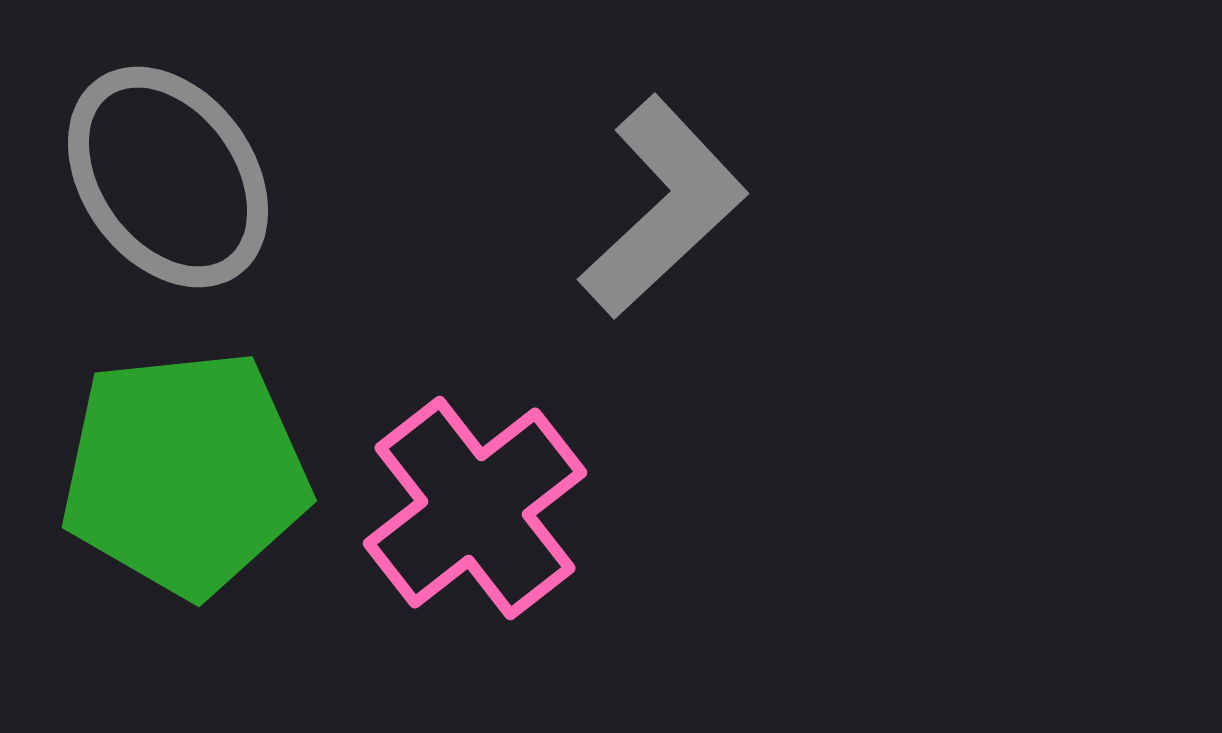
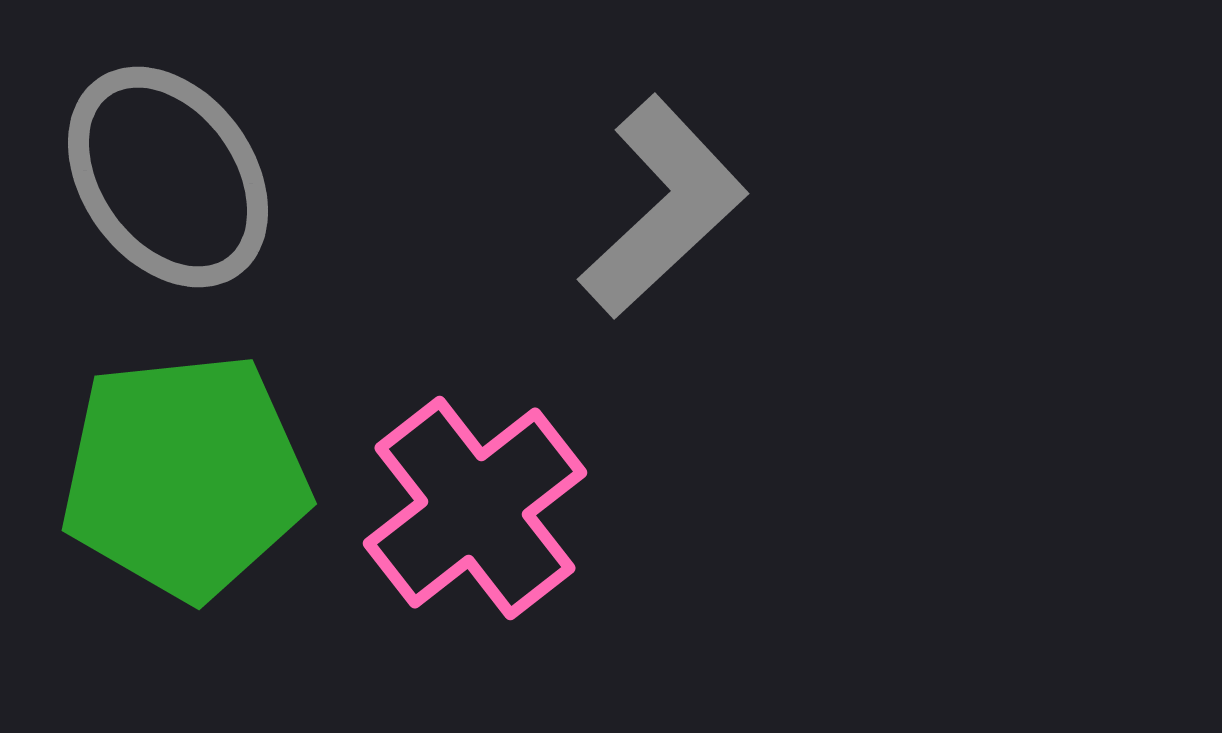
green pentagon: moved 3 px down
